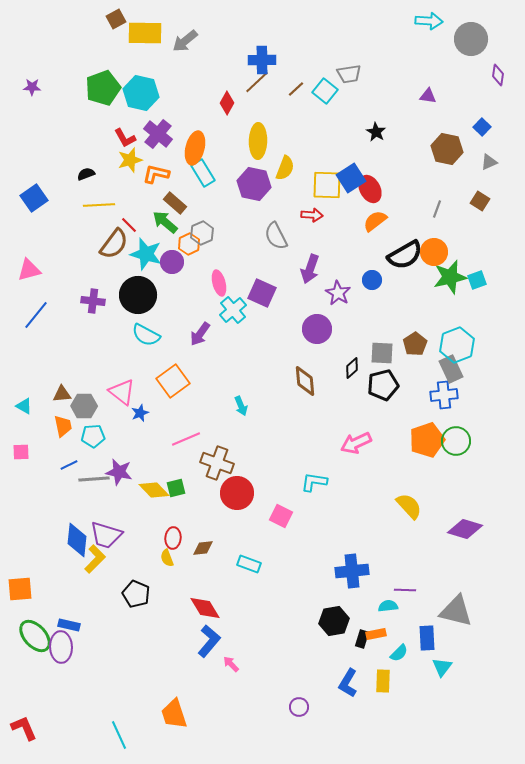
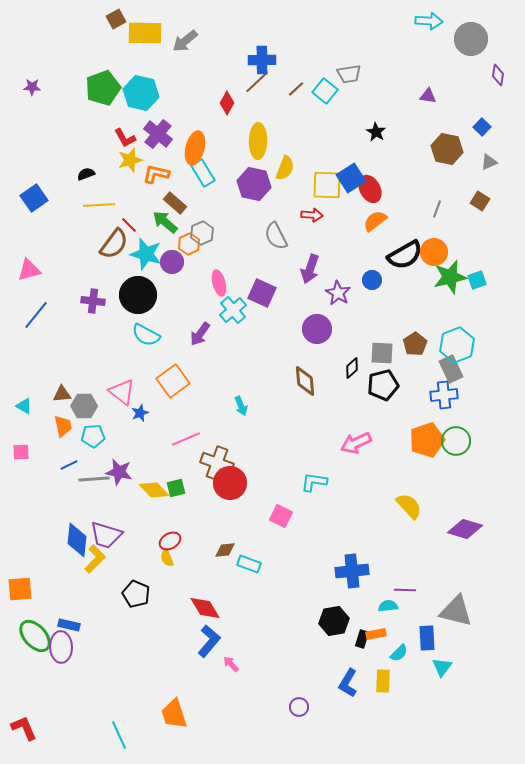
red circle at (237, 493): moved 7 px left, 10 px up
red ellipse at (173, 538): moved 3 px left, 3 px down; rotated 55 degrees clockwise
brown diamond at (203, 548): moved 22 px right, 2 px down
